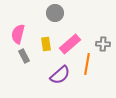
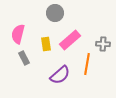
pink rectangle: moved 4 px up
gray rectangle: moved 2 px down
